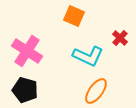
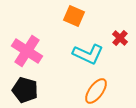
cyan L-shape: moved 2 px up
